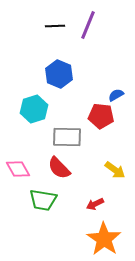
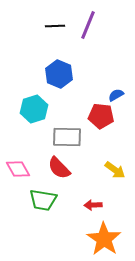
red arrow: moved 2 px left, 1 px down; rotated 24 degrees clockwise
